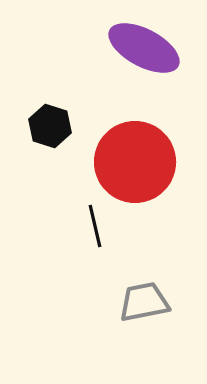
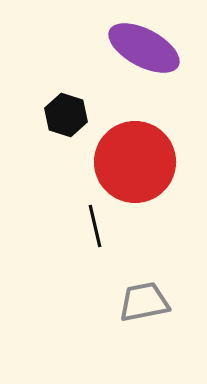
black hexagon: moved 16 px right, 11 px up
